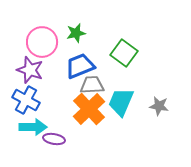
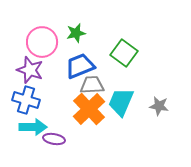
blue cross: rotated 12 degrees counterclockwise
